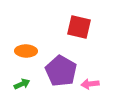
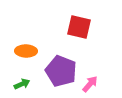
purple pentagon: rotated 8 degrees counterclockwise
pink arrow: rotated 138 degrees clockwise
